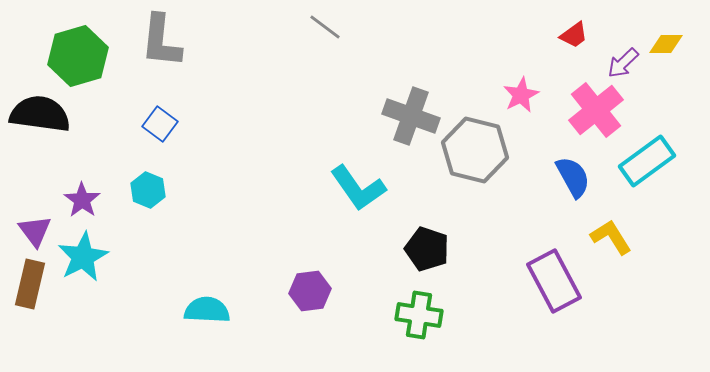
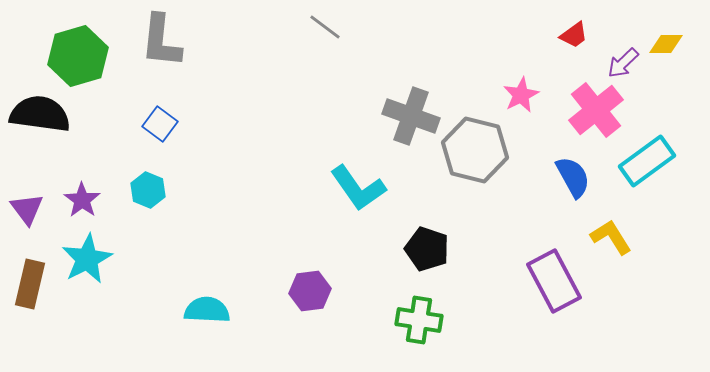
purple triangle: moved 8 px left, 22 px up
cyan star: moved 4 px right, 2 px down
green cross: moved 5 px down
